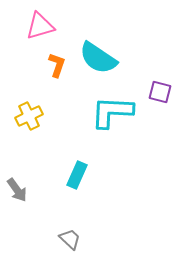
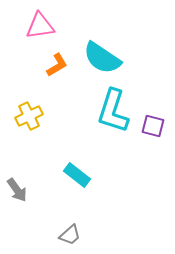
pink triangle: rotated 8 degrees clockwise
cyan semicircle: moved 4 px right
orange L-shape: rotated 40 degrees clockwise
purple square: moved 7 px left, 34 px down
cyan L-shape: moved 1 px right, 1 px up; rotated 75 degrees counterclockwise
cyan rectangle: rotated 76 degrees counterclockwise
gray trapezoid: moved 4 px up; rotated 95 degrees clockwise
